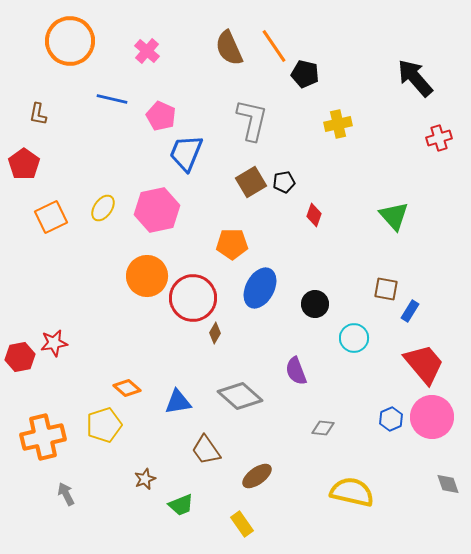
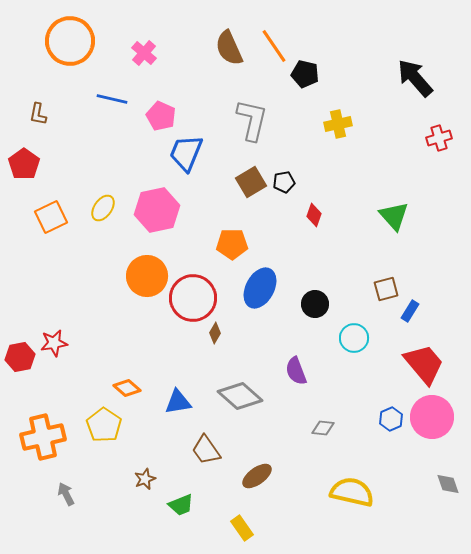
pink cross at (147, 51): moved 3 px left, 2 px down
brown square at (386, 289): rotated 25 degrees counterclockwise
yellow pentagon at (104, 425): rotated 20 degrees counterclockwise
yellow rectangle at (242, 524): moved 4 px down
